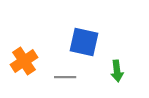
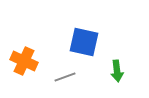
orange cross: rotated 32 degrees counterclockwise
gray line: rotated 20 degrees counterclockwise
